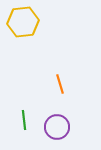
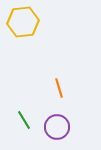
orange line: moved 1 px left, 4 px down
green line: rotated 24 degrees counterclockwise
